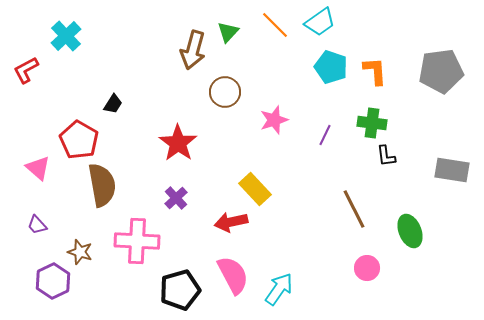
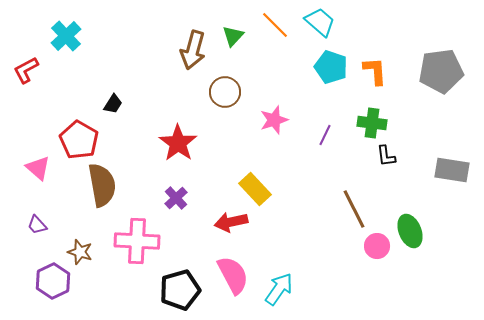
cyan trapezoid: rotated 104 degrees counterclockwise
green triangle: moved 5 px right, 4 px down
pink circle: moved 10 px right, 22 px up
